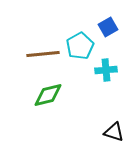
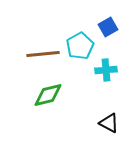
black triangle: moved 5 px left, 9 px up; rotated 10 degrees clockwise
